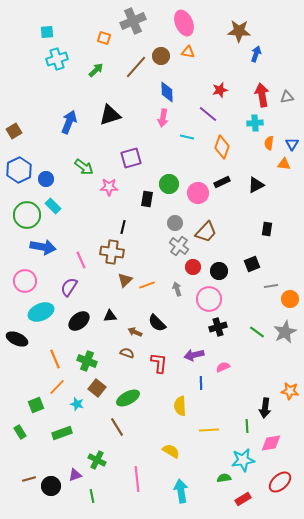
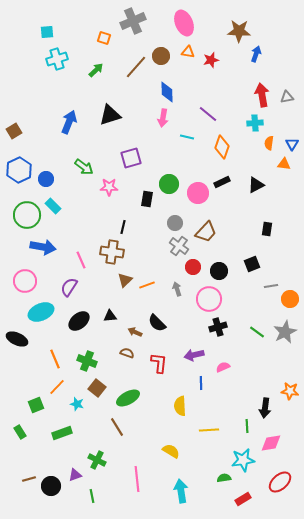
red star at (220, 90): moved 9 px left, 30 px up
